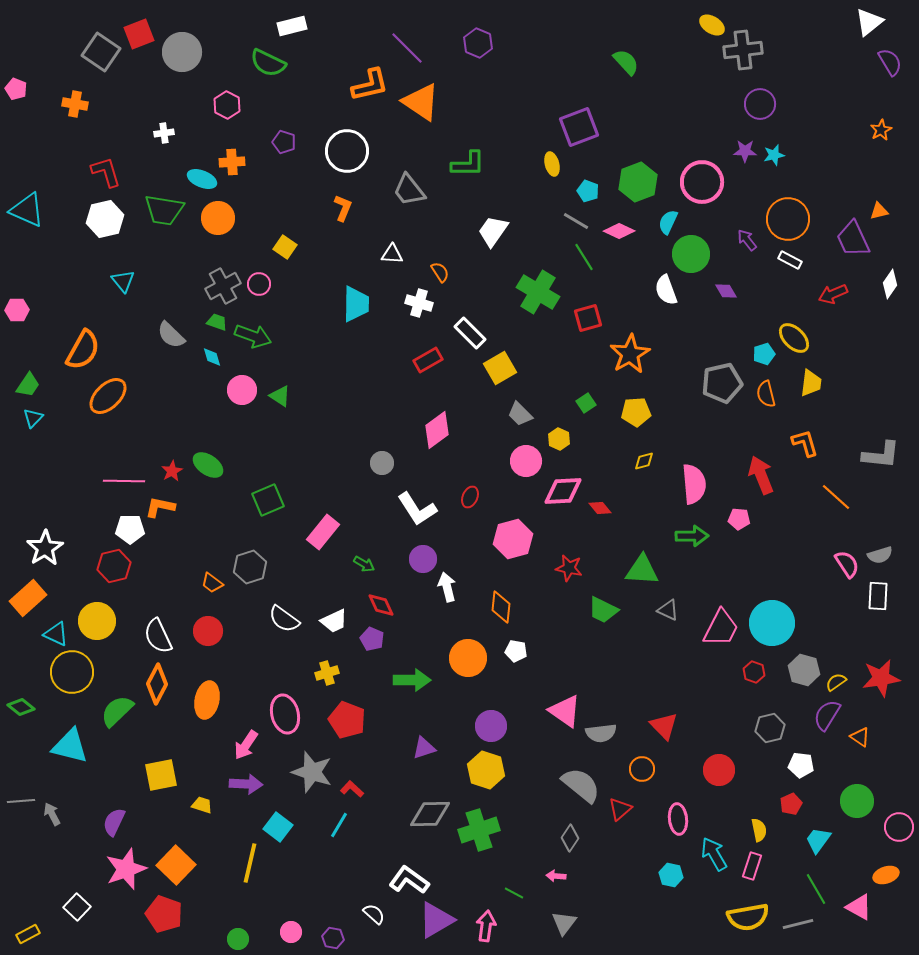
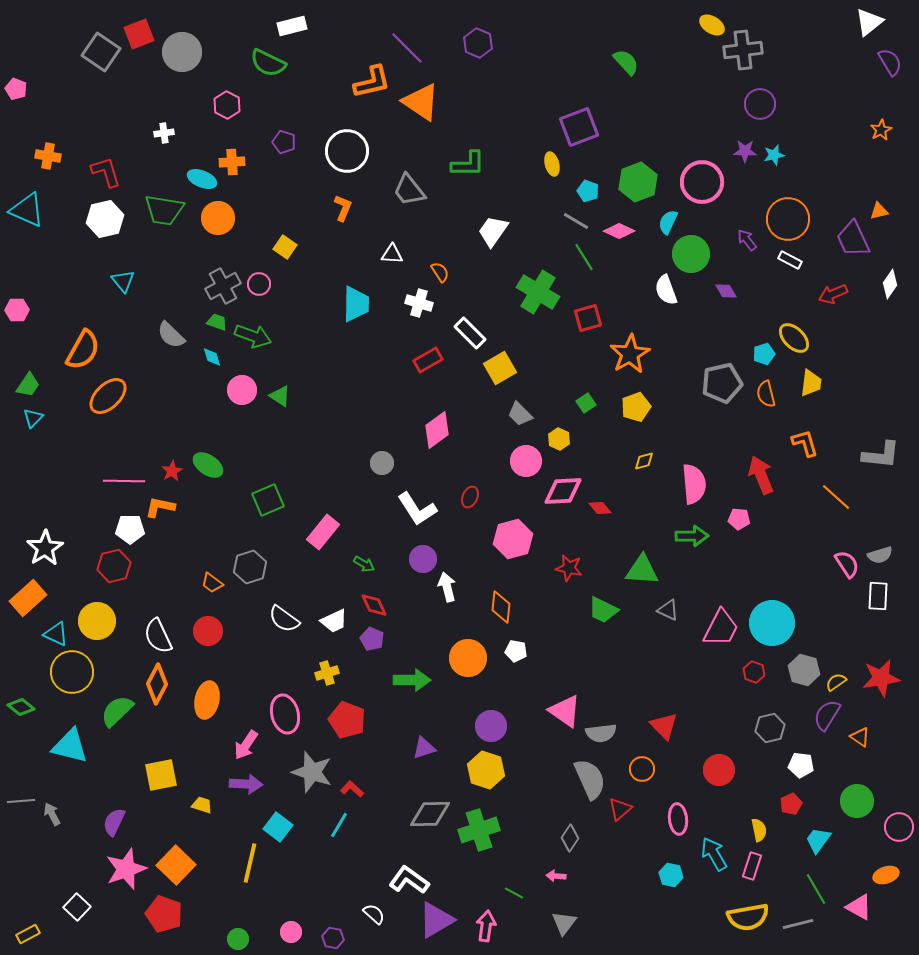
orange L-shape at (370, 85): moved 2 px right, 3 px up
orange cross at (75, 104): moved 27 px left, 52 px down
yellow pentagon at (636, 412): moved 5 px up; rotated 16 degrees counterclockwise
red diamond at (381, 605): moved 7 px left
gray semicircle at (581, 785): moved 9 px right, 6 px up; rotated 27 degrees clockwise
